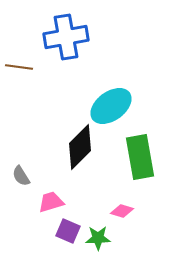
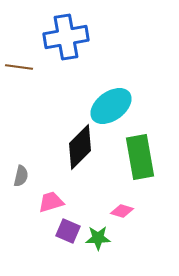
gray semicircle: rotated 135 degrees counterclockwise
